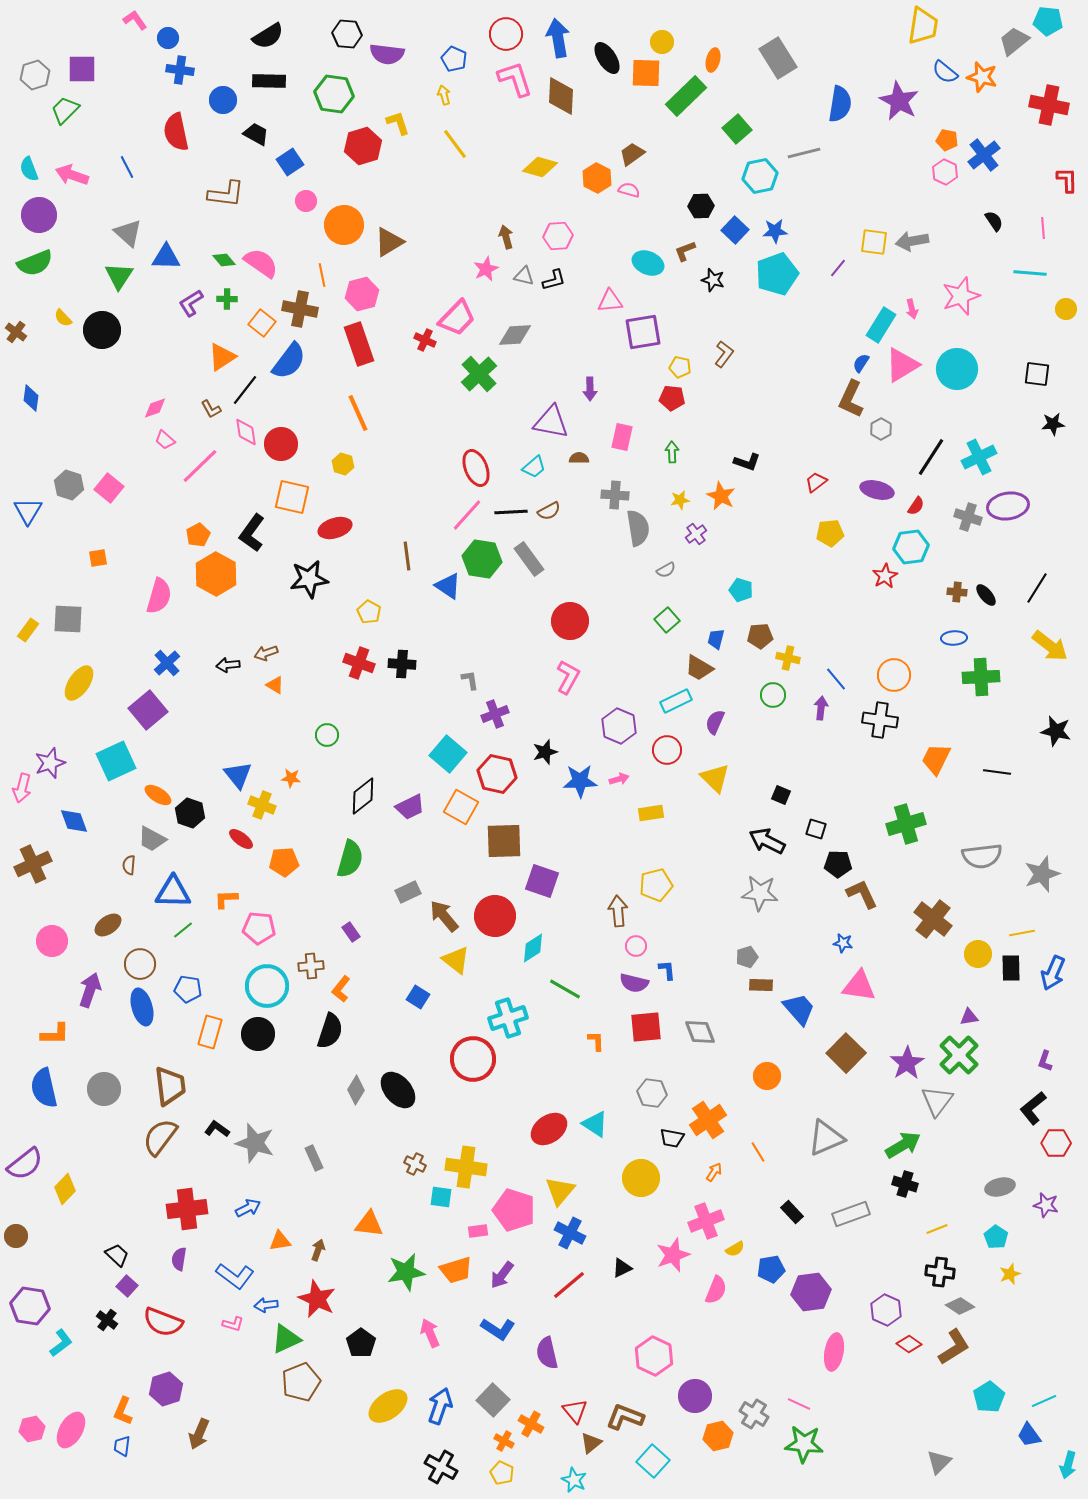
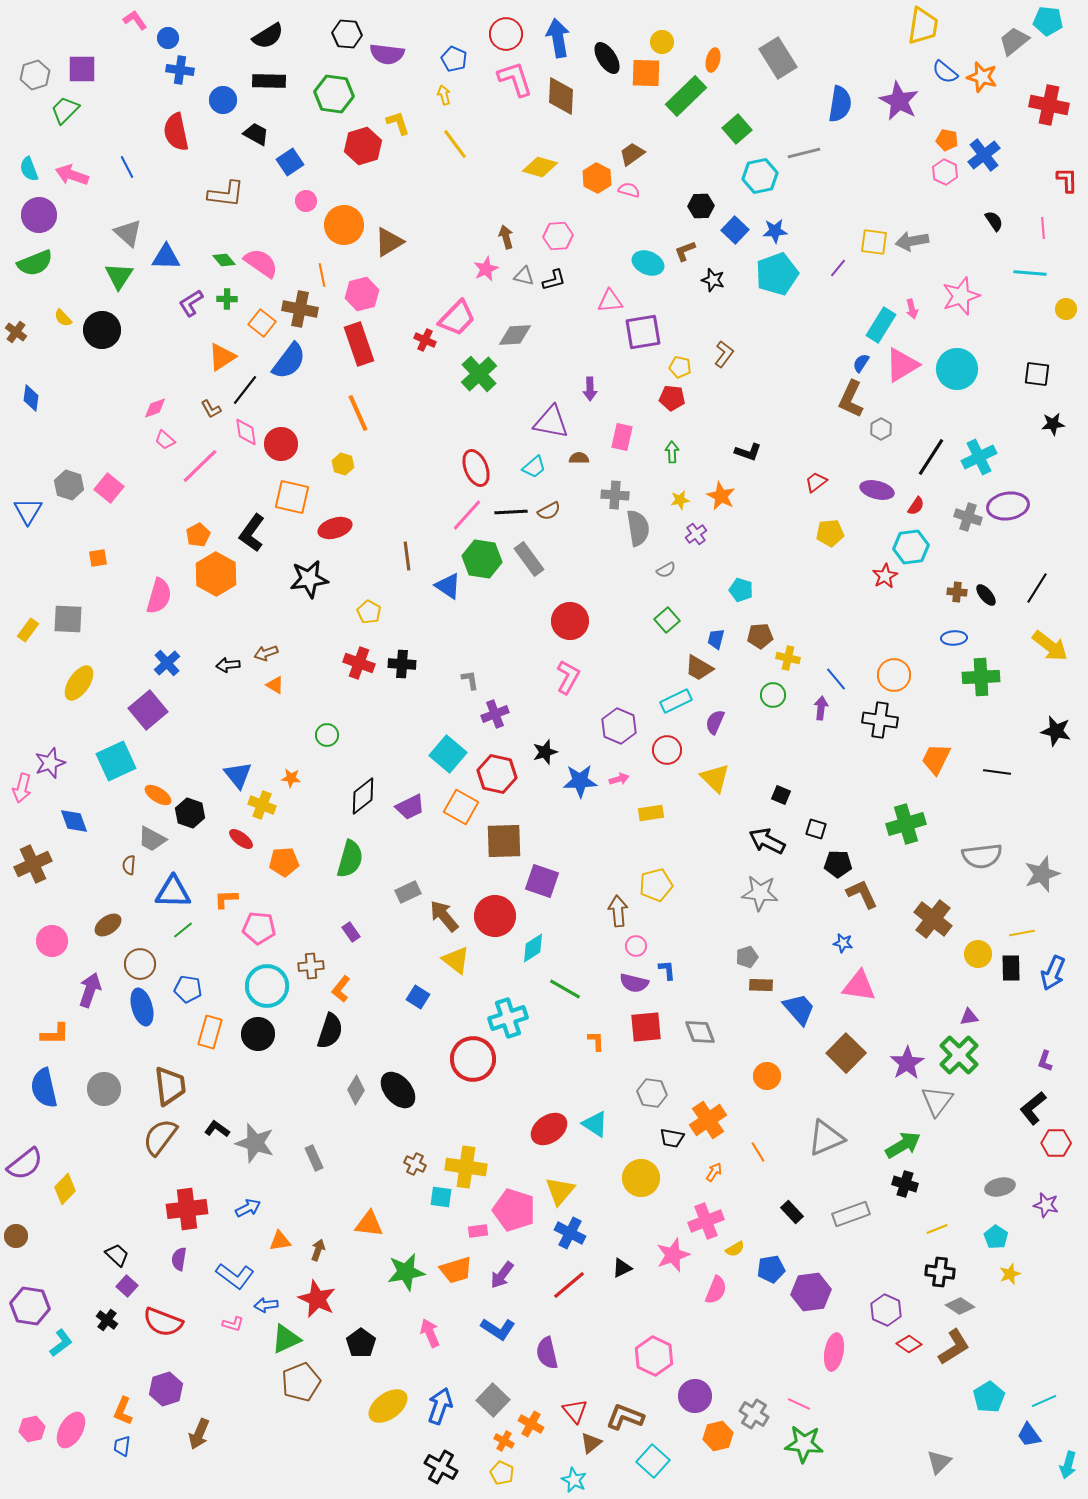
black L-shape at (747, 462): moved 1 px right, 10 px up
